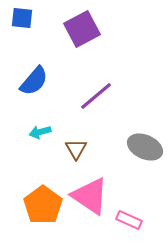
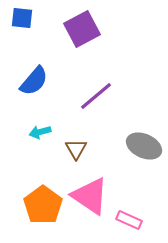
gray ellipse: moved 1 px left, 1 px up
